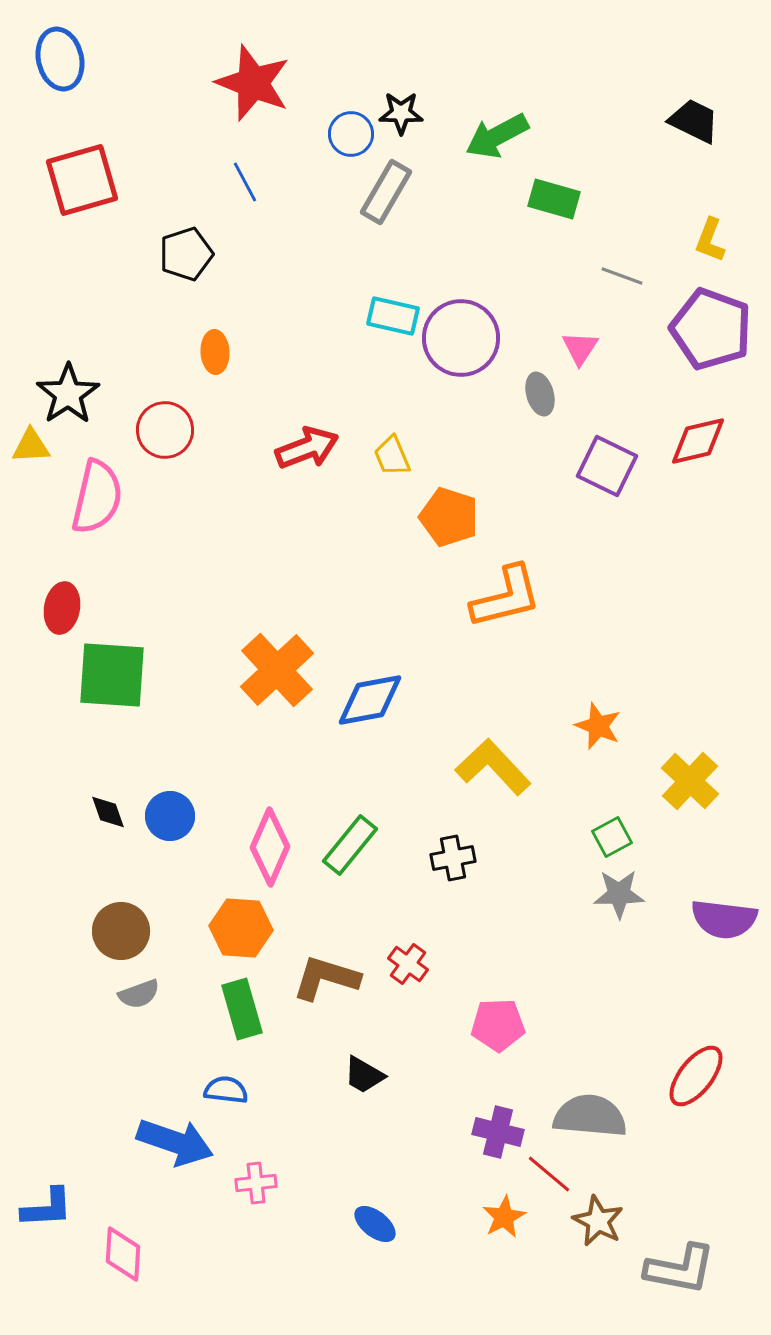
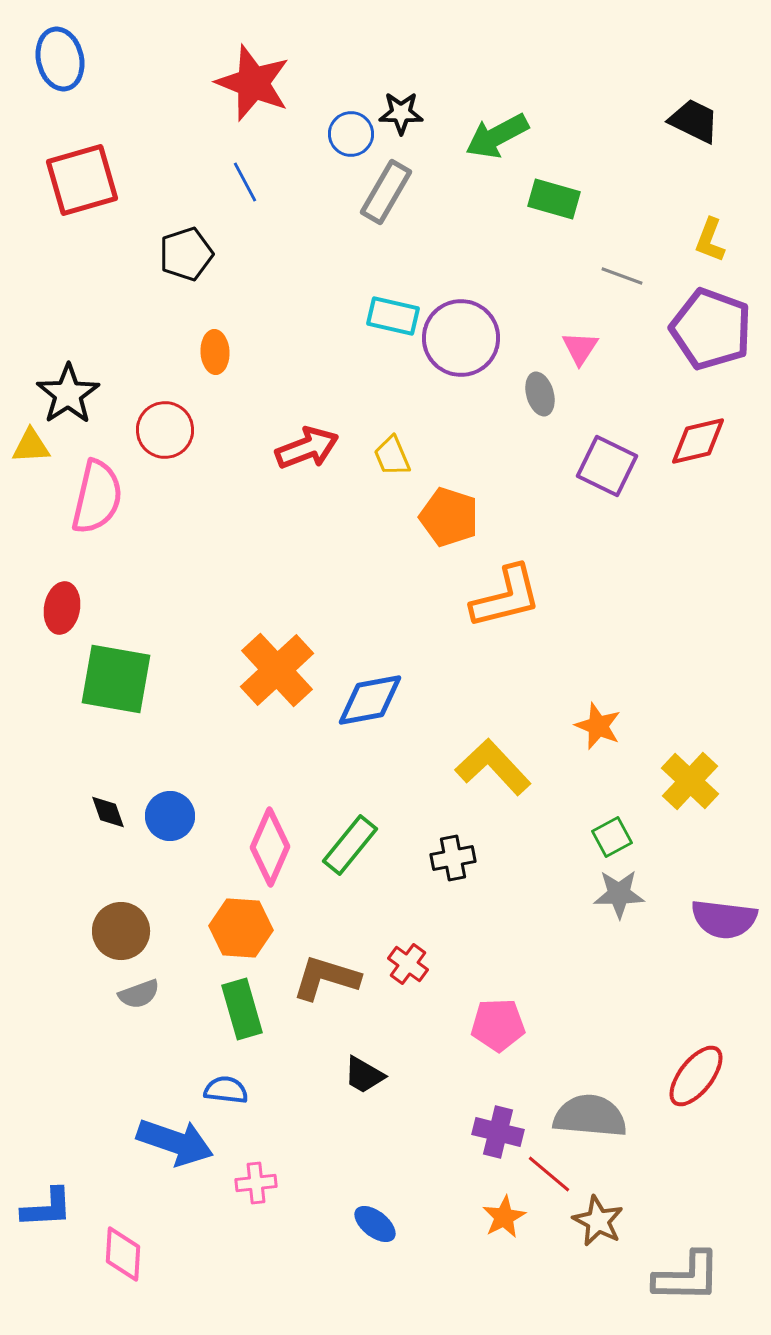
green square at (112, 675): moved 4 px right, 4 px down; rotated 6 degrees clockwise
gray L-shape at (680, 1269): moved 7 px right, 8 px down; rotated 10 degrees counterclockwise
